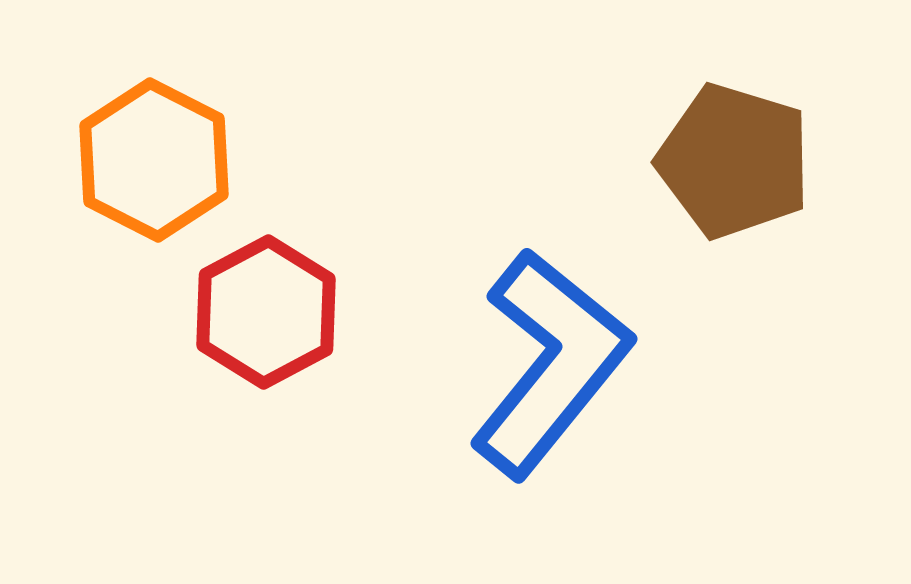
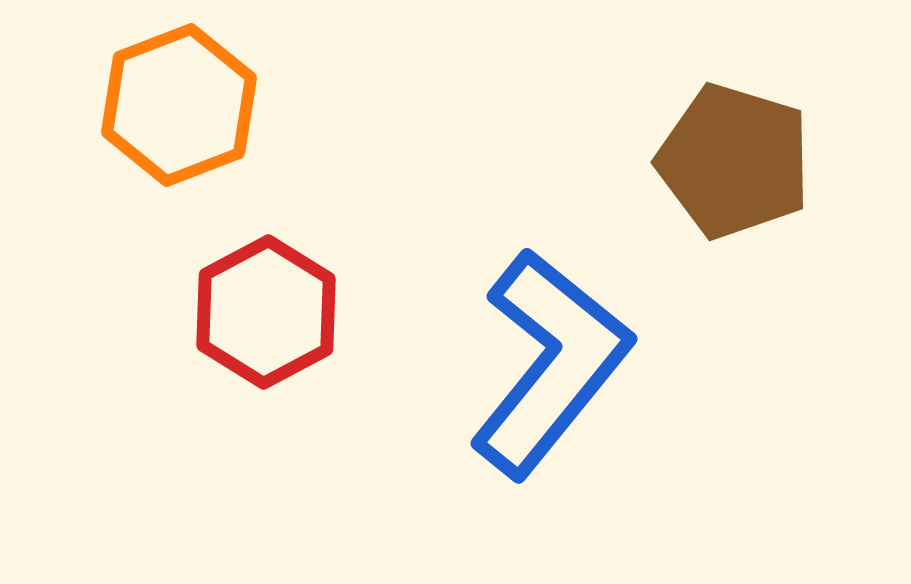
orange hexagon: moved 25 px right, 55 px up; rotated 12 degrees clockwise
